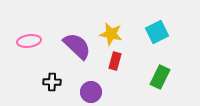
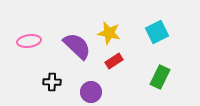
yellow star: moved 2 px left, 1 px up
red rectangle: moved 1 px left; rotated 42 degrees clockwise
